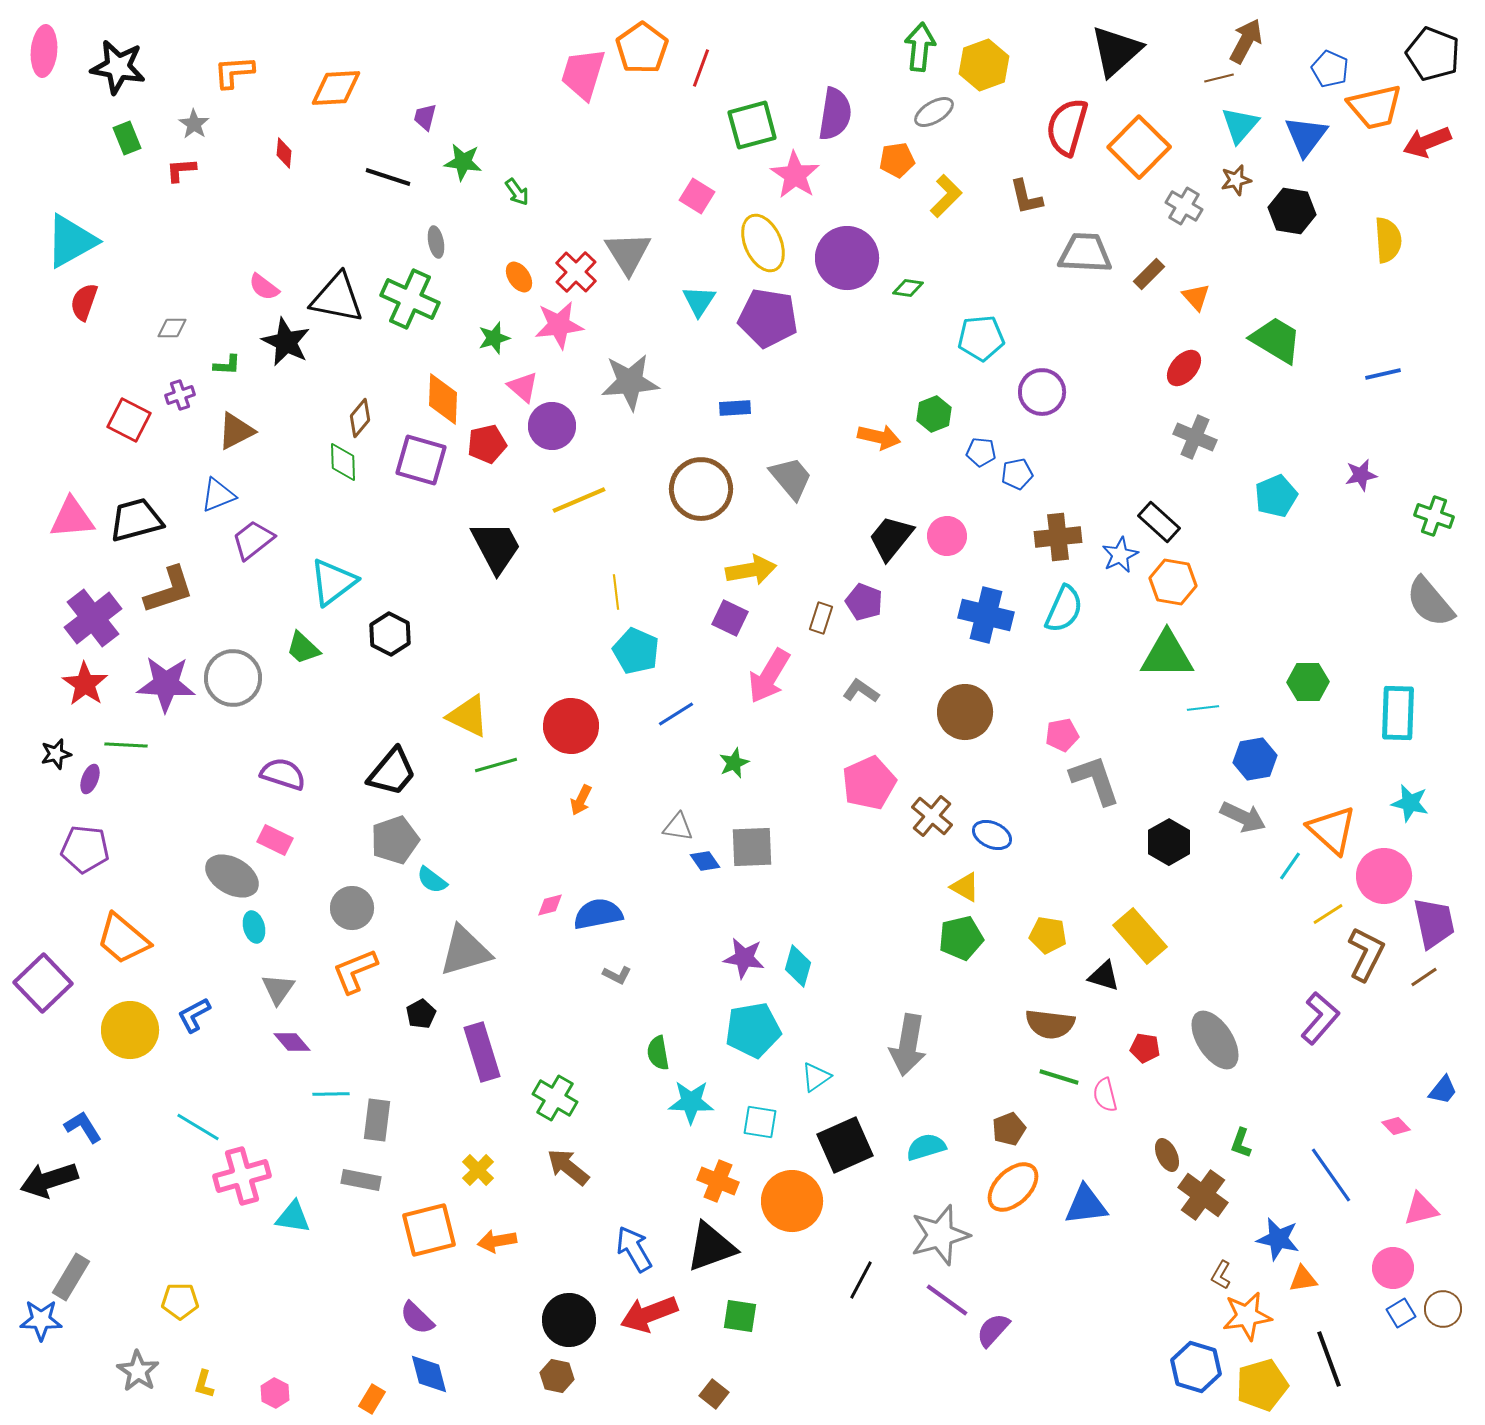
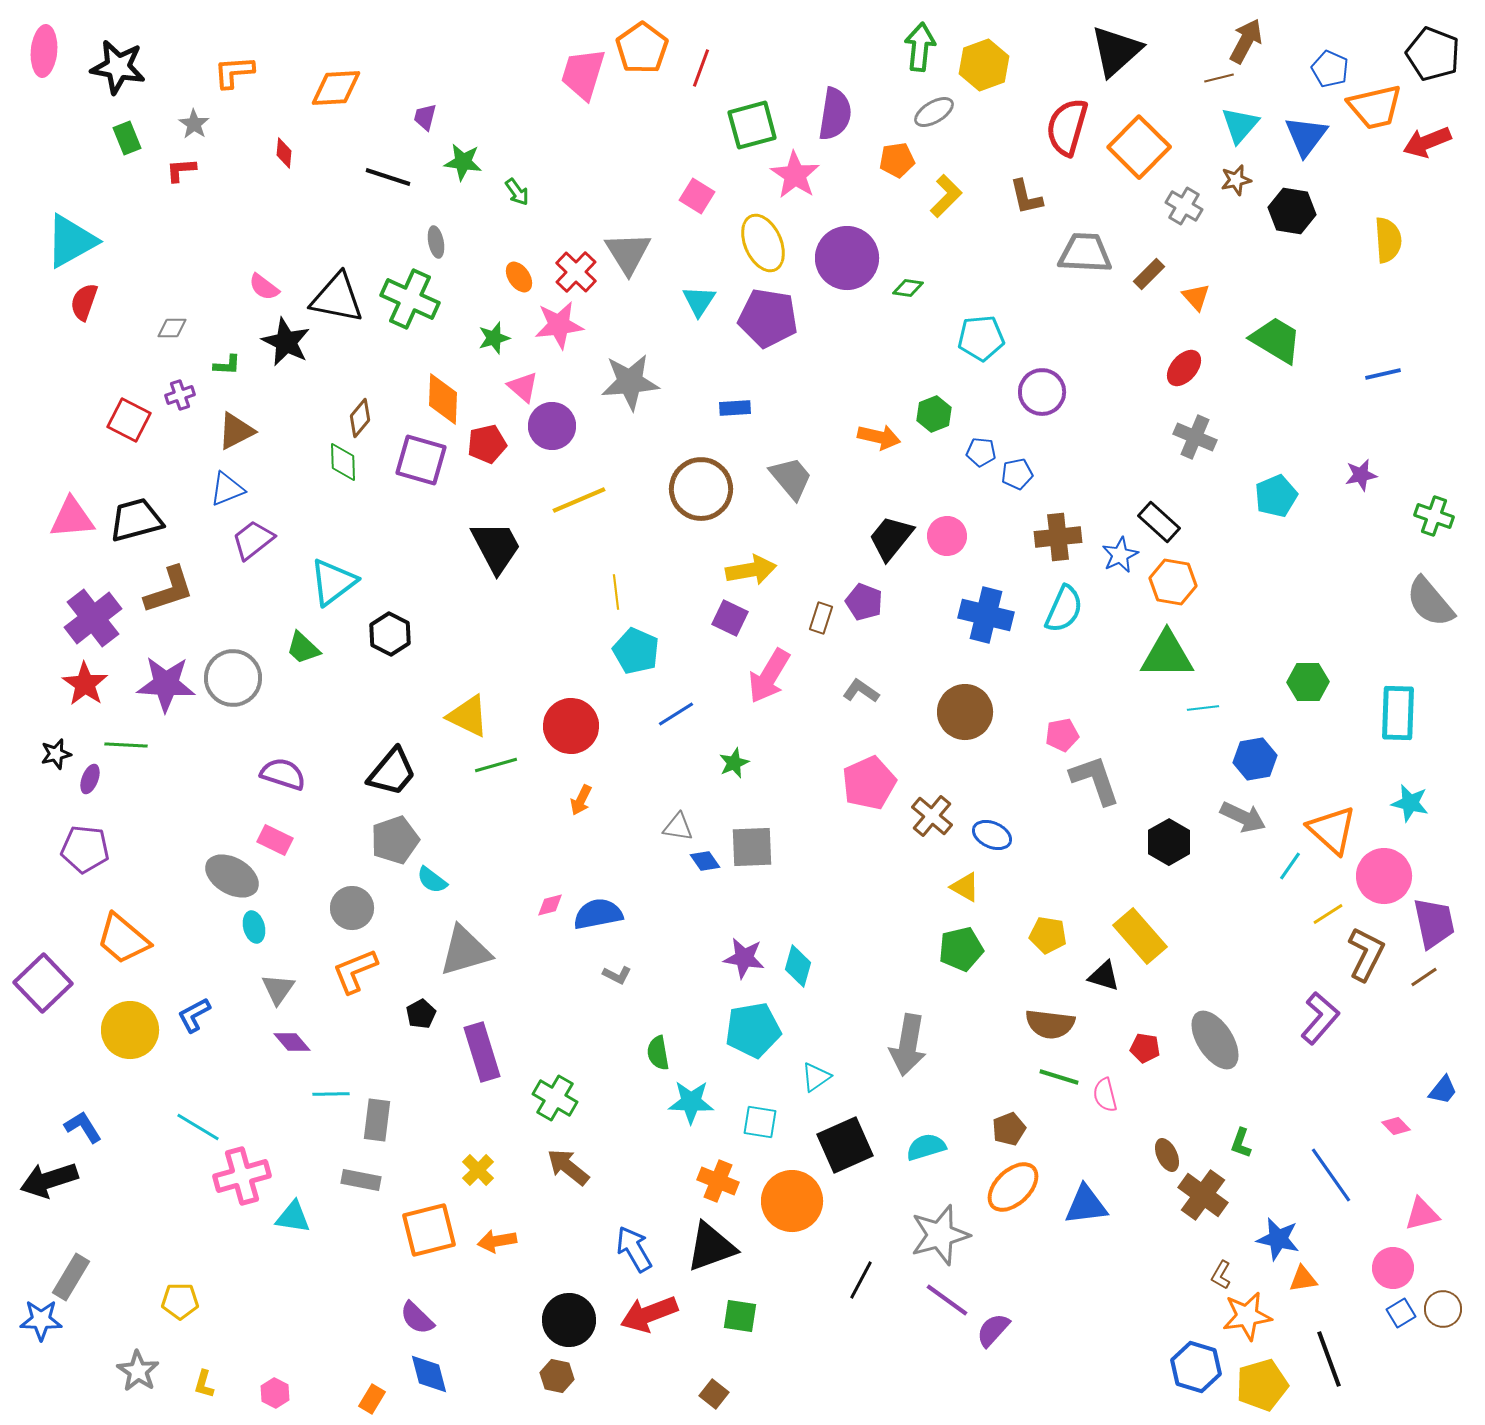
blue triangle at (218, 495): moved 9 px right, 6 px up
green pentagon at (961, 938): moved 11 px down
pink triangle at (1421, 1209): moved 1 px right, 5 px down
